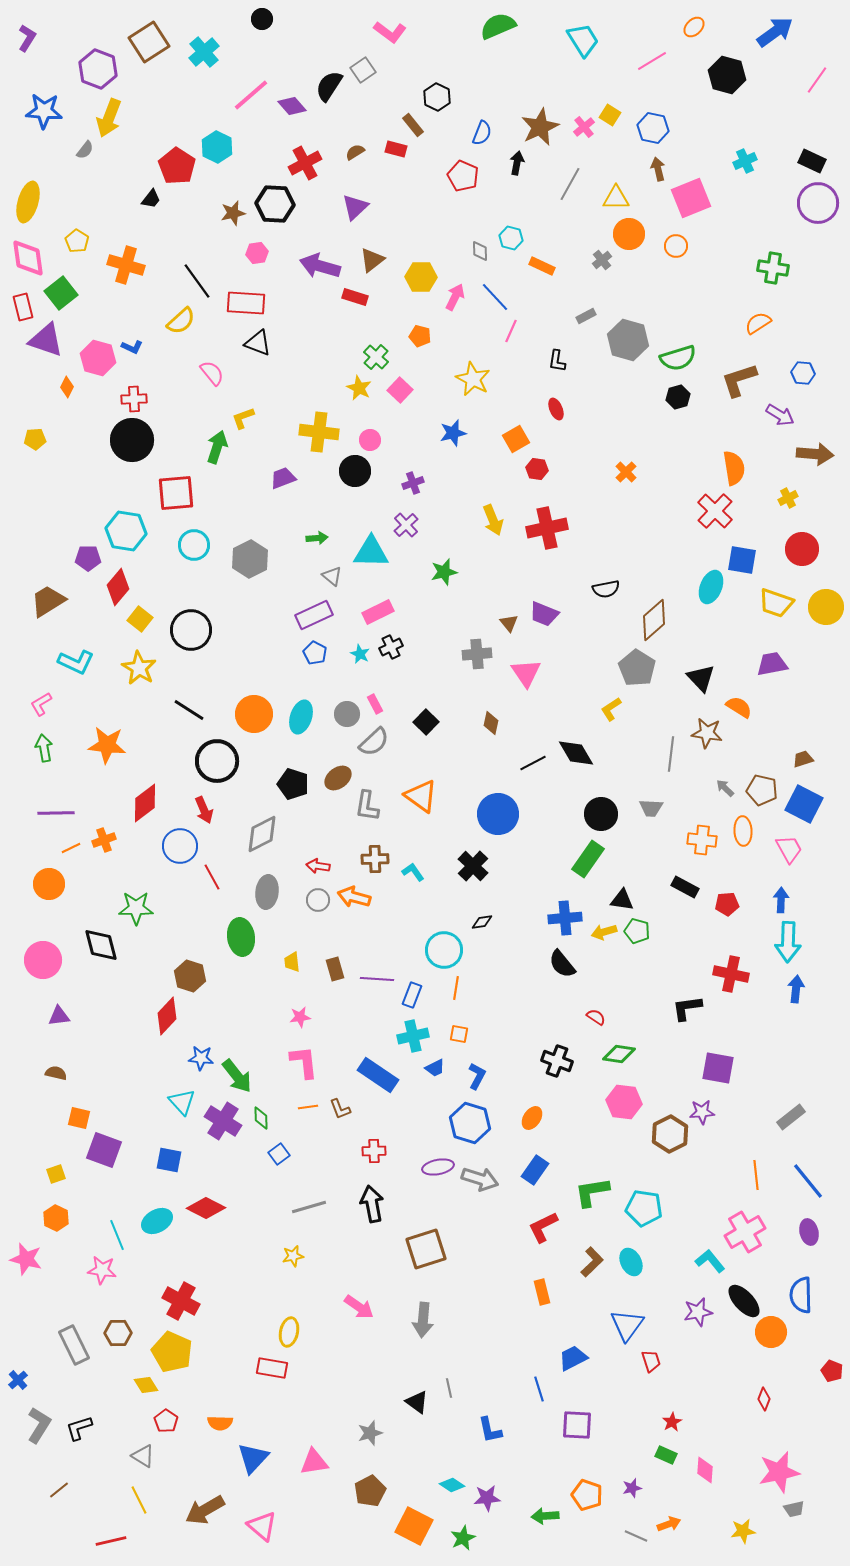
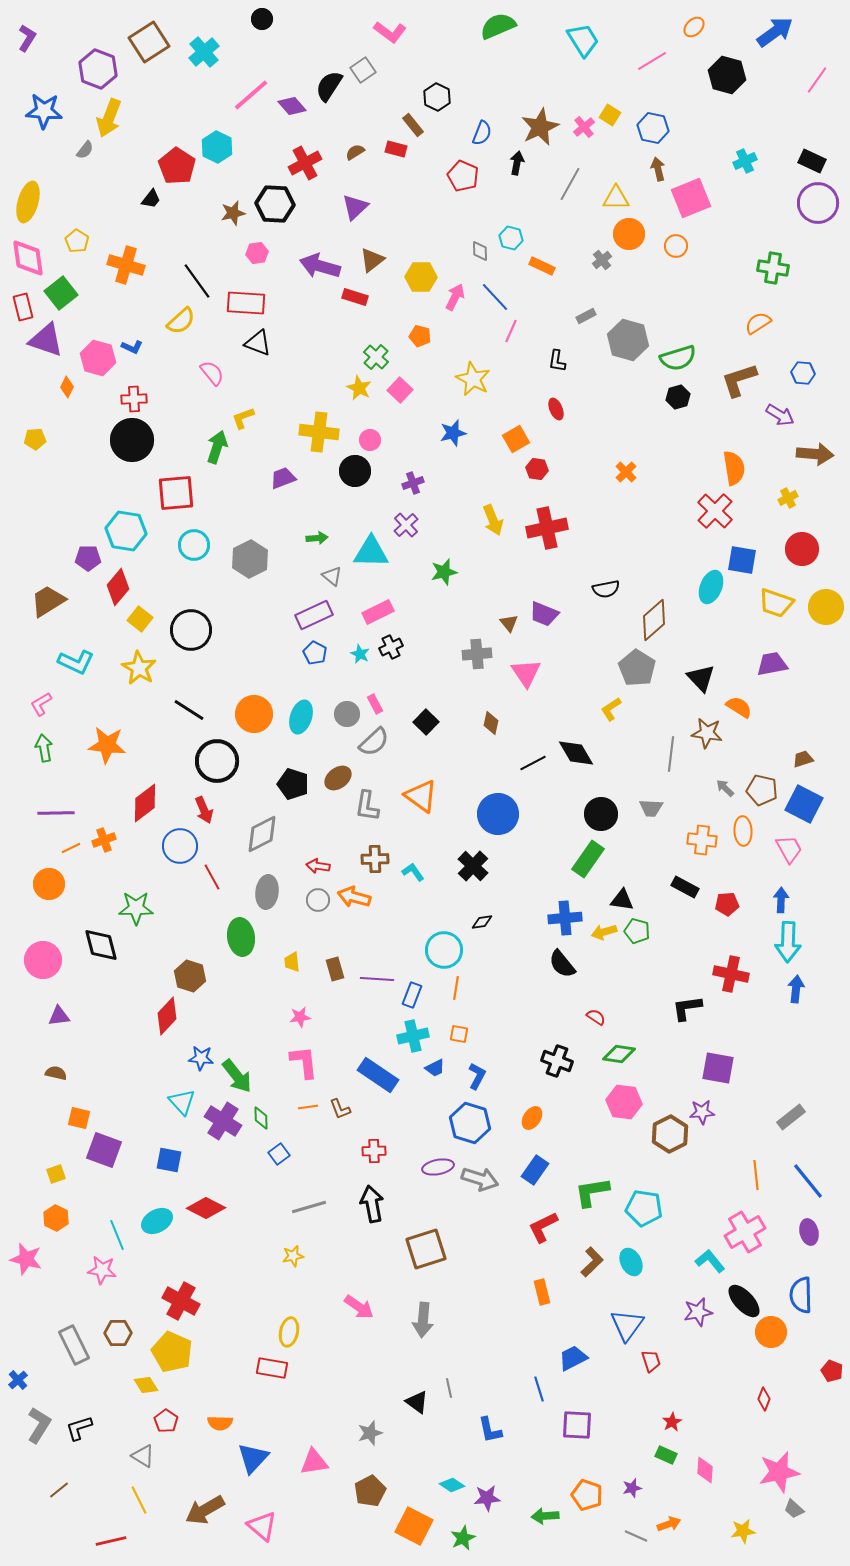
gray trapezoid at (794, 1509): rotated 55 degrees clockwise
